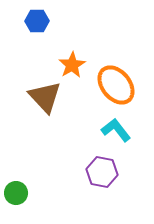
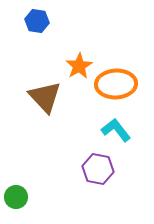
blue hexagon: rotated 10 degrees clockwise
orange star: moved 7 px right, 1 px down
orange ellipse: moved 1 px up; rotated 54 degrees counterclockwise
purple hexagon: moved 4 px left, 3 px up
green circle: moved 4 px down
